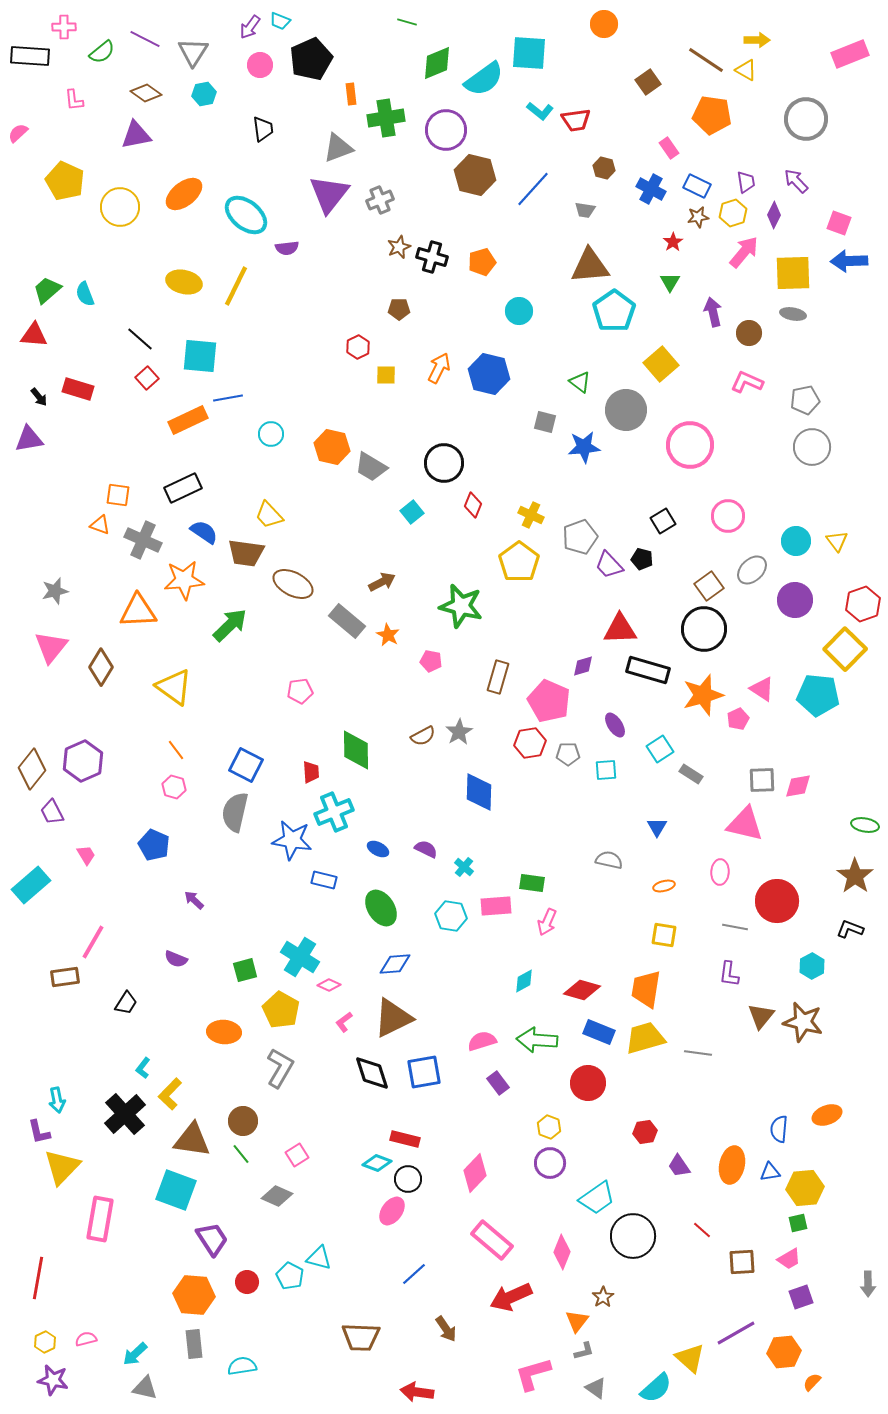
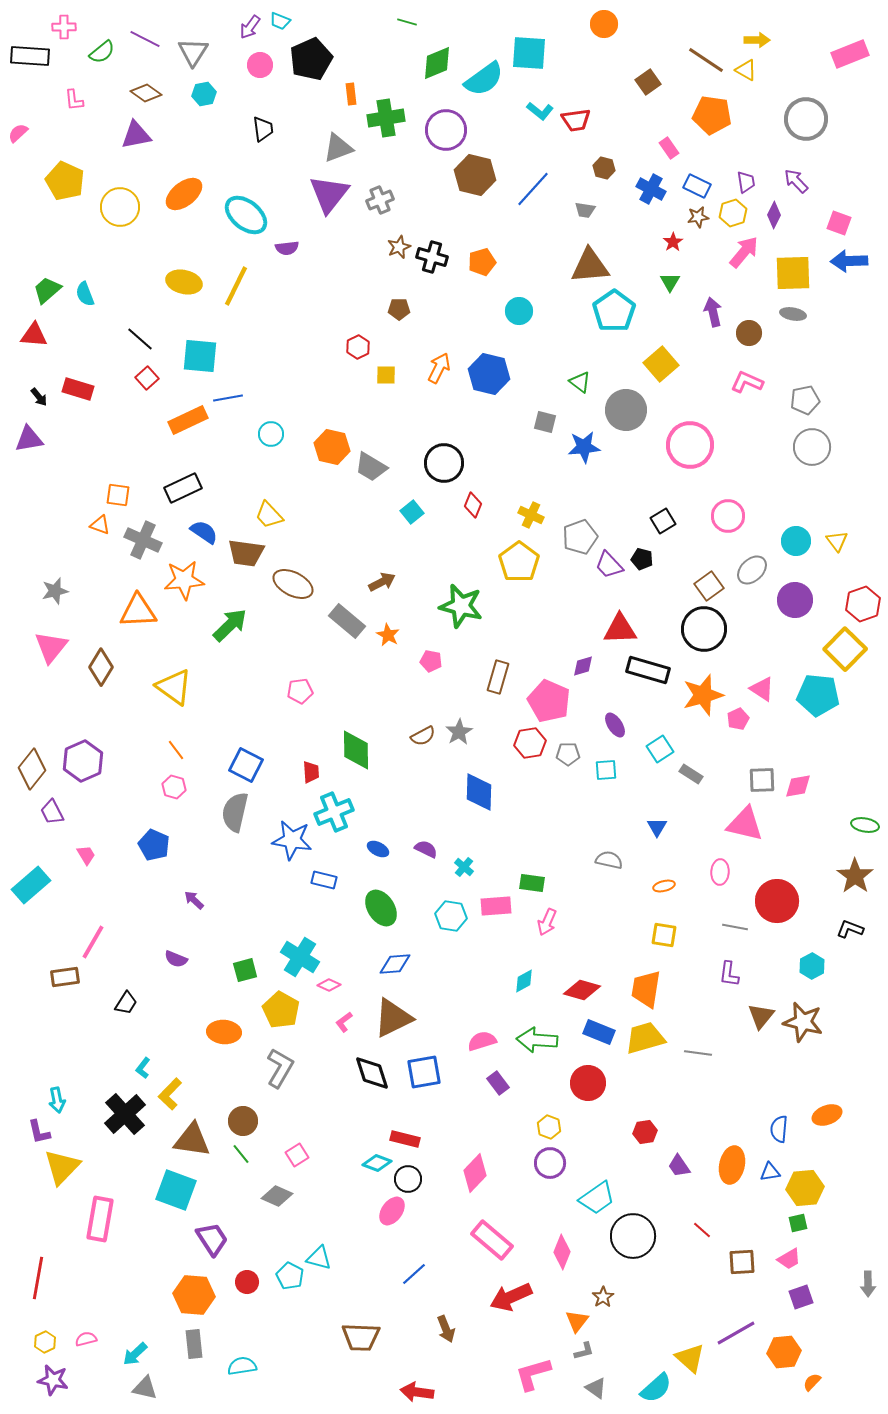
brown arrow at (446, 1329): rotated 12 degrees clockwise
